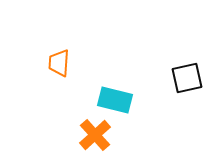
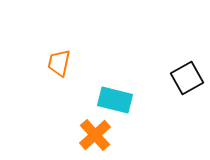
orange trapezoid: rotated 8 degrees clockwise
black square: rotated 16 degrees counterclockwise
